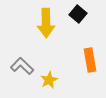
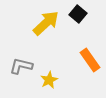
yellow arrow: rotated 132 degrees counterclockwise
orange rectangle: rotated 25 degrees counterclockwise
gray L-shape: moved 1 px left; rotated 30 degrees counterclockwise
